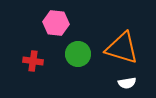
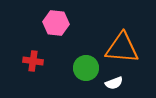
orange triangle: rotated 12 degrees counterclockwise
green circle: moved 8 px right, 14 px down
white semicircle: moved 13 px left; rotated 12 degrees counterclockwise
